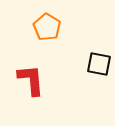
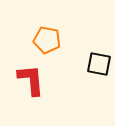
orange pentagon: moved 13 px down; rotated 20 degrees counterclockwise
